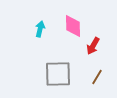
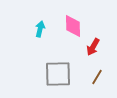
red arrow: moved 1 px down
